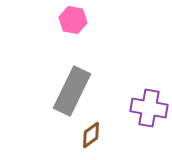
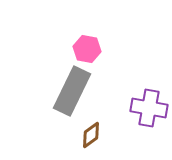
pink hexagon: moved 14 px right, 29 px down
